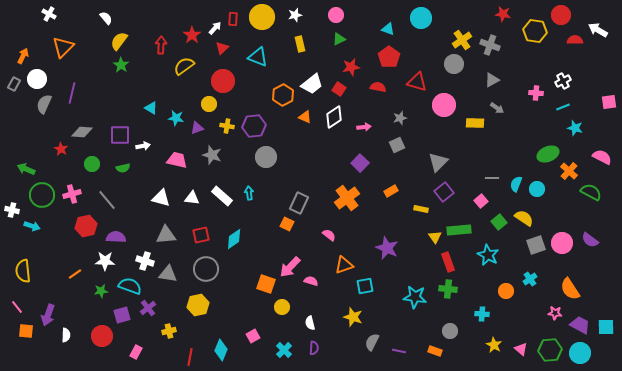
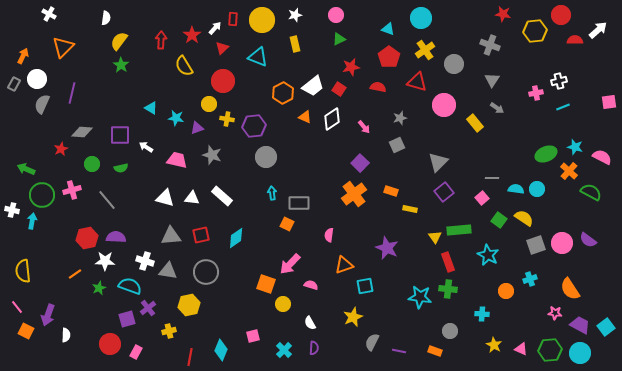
yellow circle at (262, 17): moved 3 px down
white semicircle at (106, 18): rotated 48 degrees clockwise
white arrow at (598, 30): rotated 108 degrees clockwise
yellow hexagon at (535, 31): rotated 15 degrees counterclockwise
yellow cross at (462, 40): moved 37 px left, 10 px down
yellow rectangle at (300, 44): moved 5 px left
red arrow at (161, 45): moved 5 px up
yellow semicircle at (184, 66): rotated 85 degrees counterclockwise
gray triangle at (492, 80): rotated 28 degrees counterclockwise
white cross at (563, 81): moved 4 px left; rotated 14 degrees clockwise
white trapezoid at (312, 84): moved 1 px right, 2 px down
pink cross at (536, 93): rotated 16 degrees counterclockwise
orange hexagon at (283, 95): moved 2 px up
gray semicircle at (44, 104): moved 2 px left
white diamond at (334, 117): moved 2 px left, 2 px down
yellow rectangle at (475, 123): rotated 48 degrees clockwise
yellow cross at (227, 126): moved 7 px up
pink arrow at (364, 127): rotated 56 degrees clockwise
cyan star at (575, 128): moved 19 px down
white arrow at (143, 146): moved 3 px right, 1 px down; rotated 136 degrees counterclockwise
red star at (61, 149): rotated 16 degrees clockwise
green ellipse at (548, 154): moved 2 px left
green semicircle at (123, 168): moved 2 px left
cyan semicircle at (516, 184): moved 5 px down; rotated 77 degrees clockwise
orange rectangle at (391, 191): rotated 48 degrees clockwise
cyan arrow at (249, 193): moved 23 px right
pink cross at (72, 194): moved 4 px up
white triangle at (161, 198): moved 4 px right
orange cross at (347, 198): moved 7 px right, 4 px up
pink square at (481, 201): moved 1 px right, 3 px up
gray rectangle at (299, 203): rotated 65 degrees clockwise
yellow rectangle at (421, 209): moved 11 px left
green square at (499, 222): moved 2 px up; rotated 14 degrees counterclockwise
cyan arrow at (32, 226): moved 5 px up; rotated 98 degrees counterclockwise
red hexagon at (86, 226): moved 1 px right, 12 px down
gray triangle at (166, 235): moved 5 px right, 1 px down
pink semicircle at (329, 235): rotated 120 degrees counterclockwise
cyan diamond at (234, 239): moved 2 px right, 1 px up
purple semicircle at (590, 240): moved 2 px left
pink arrow at (290, 267): moved 3 px up
gray circle at (206, 269): moved 3 px down
gray triangle at (168, 274): moved 3 px up
cyan cross at (530, 279): rotated 16 degrees clockwise
pink semicircle at (311, 281): moved 4 px down
green star at (101, 291): moved 2 px left, 3 px up; rotated 16 degrees counterclockwise
cyan star at (415, 297): moved 5 px right
yellow hexagon at (198, 305): moved 9 px left
yellow circle at (282, 307): moved 1 px right, 3 px up
purple square at (122, 315): moved 5 px right, 4 px down
yellow star at (353, 317): rotated 30 degrees clockwise
white semicircle at (310, 323): rotated 16 degrees counterclockwise
cyan square at (606, 327): rotated 36 degrees counterclockwise
orange square at (26, 331): rotated 21 degrees clockwise
red circle at (102, 336): moved 8 px right, 8 px down
pink square at (253, 336): rotated 16 degrees clockwise
pink triangle at (521, 349): rotated 16 degrees counterclockwise
